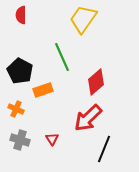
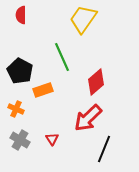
gray cross: rotated 12 degrees clockwise
